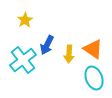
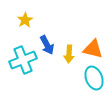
blue arrow: rotated 54 degrees counterclockwise
orange triangle: rotated 20 degrees counterclockwise
cyan cross: rotated 16 degrees clockwise
